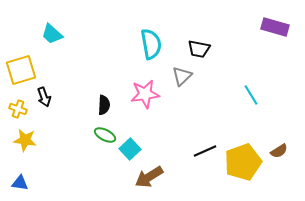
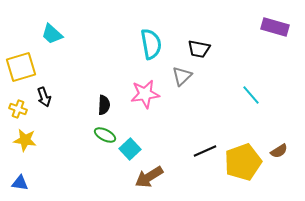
yellow square: moved 3 px up
cyan line: rotated 10 degrees counterclockwise
